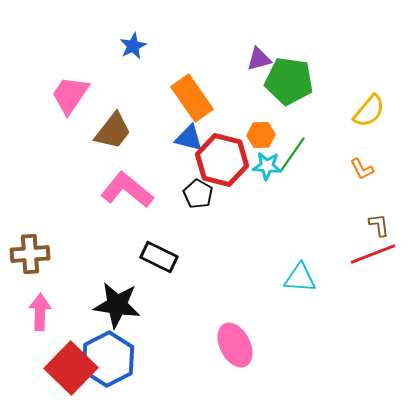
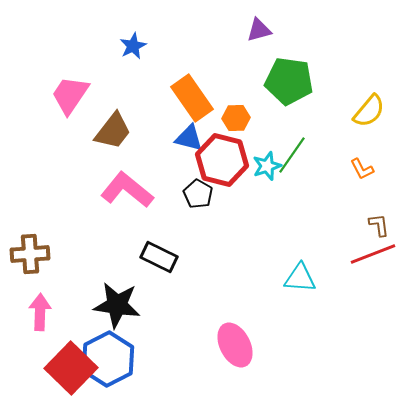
purple triangle: moved 29 px up
orange hexagon: moved 25 px left, 17 px up
cyan star: rotated 24 degrees counterclockwise
